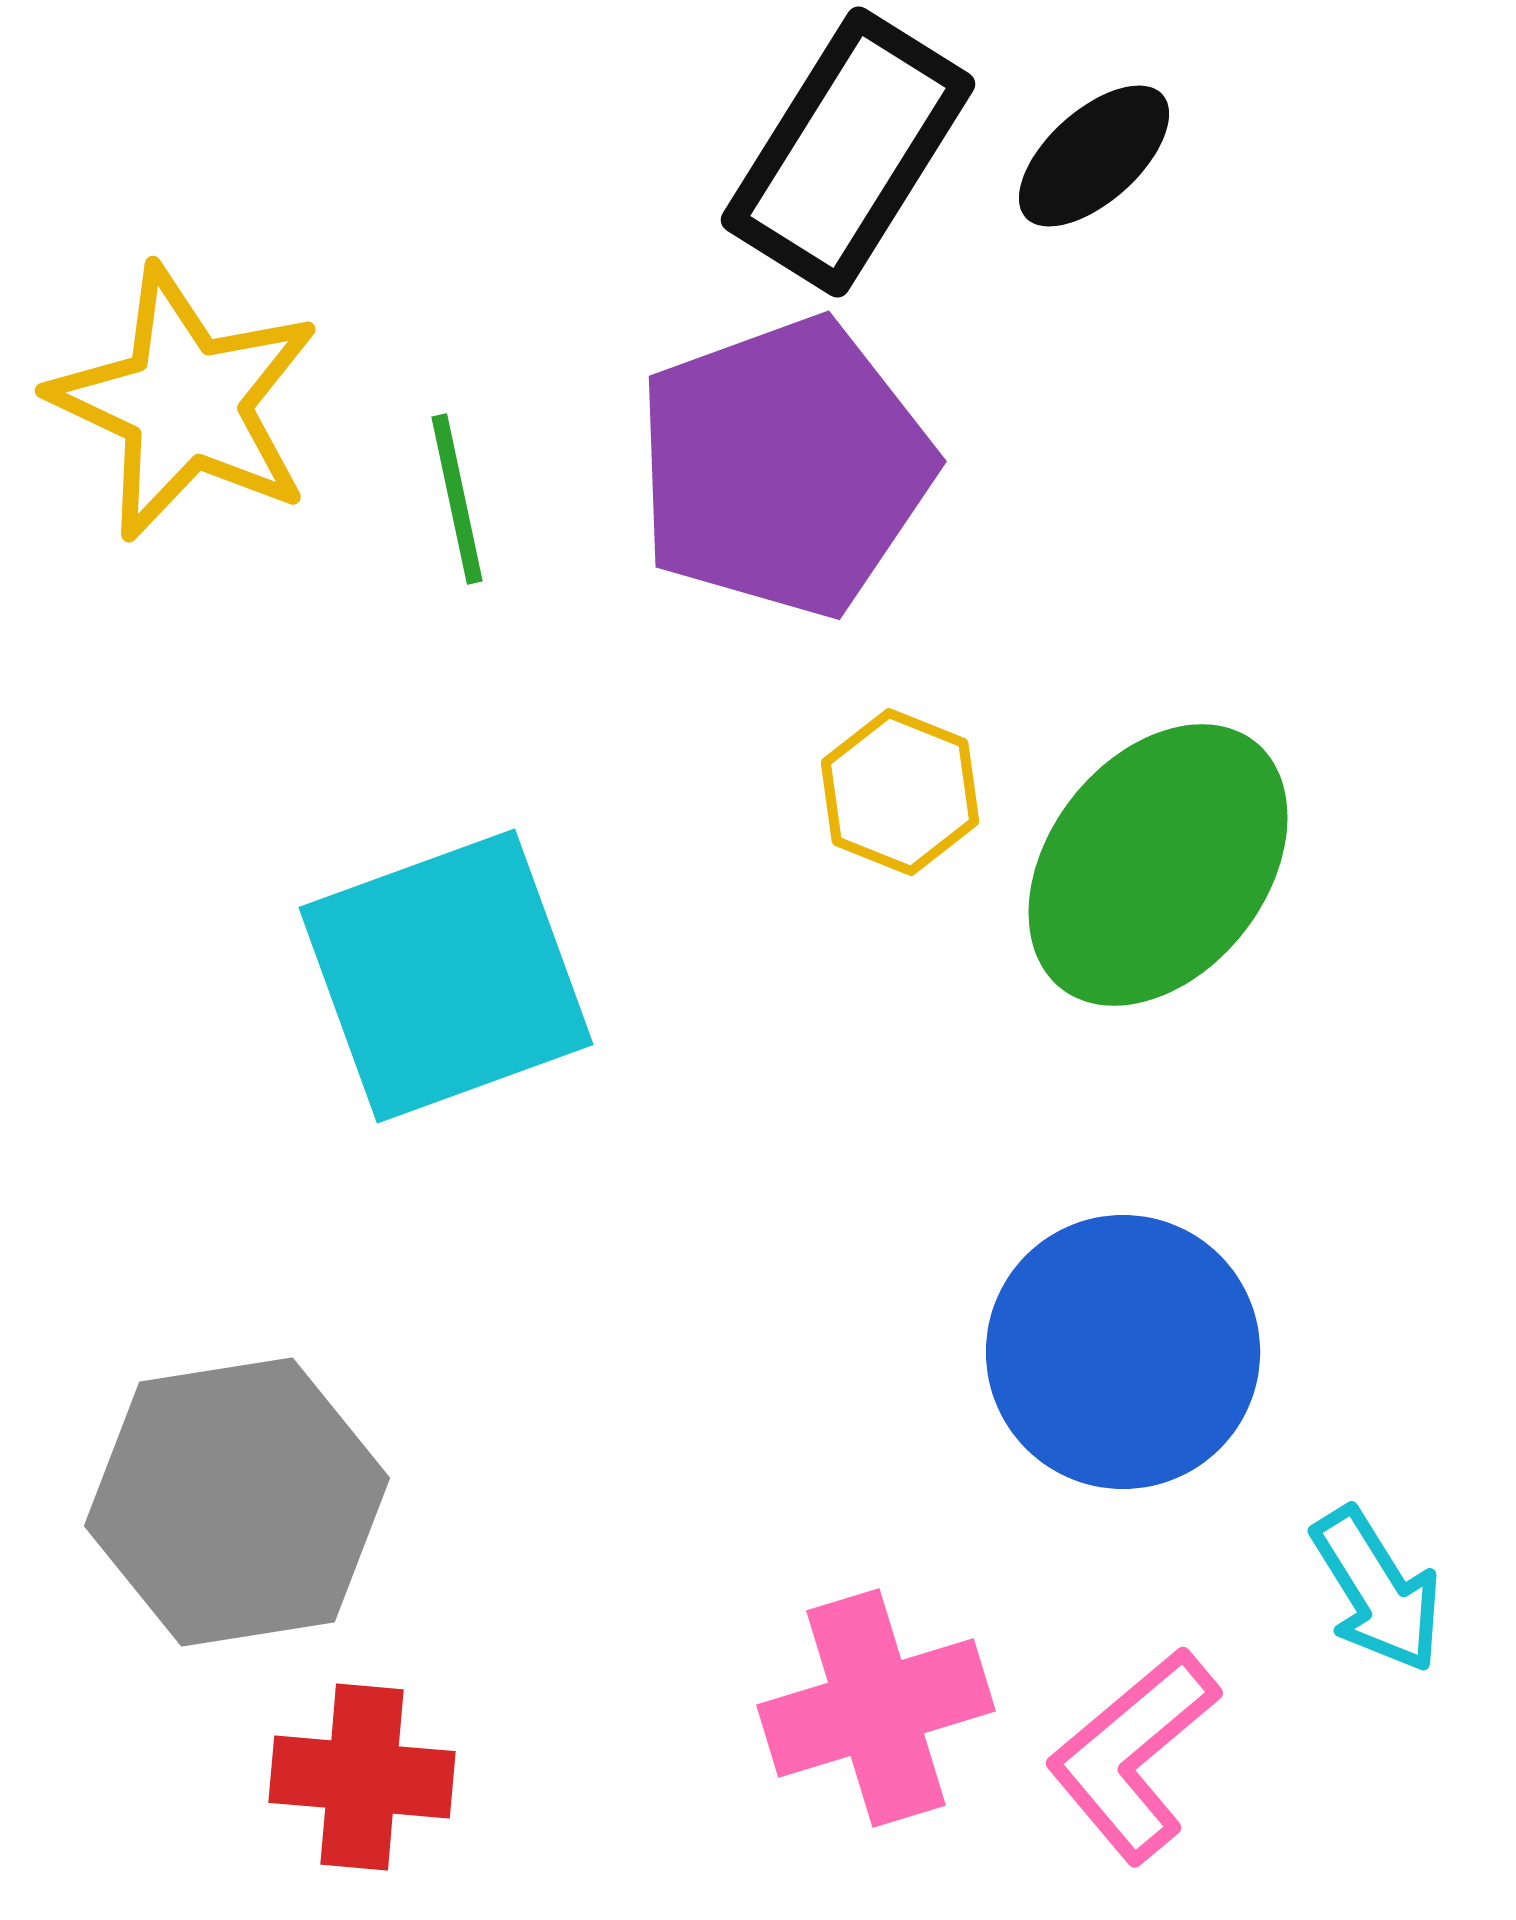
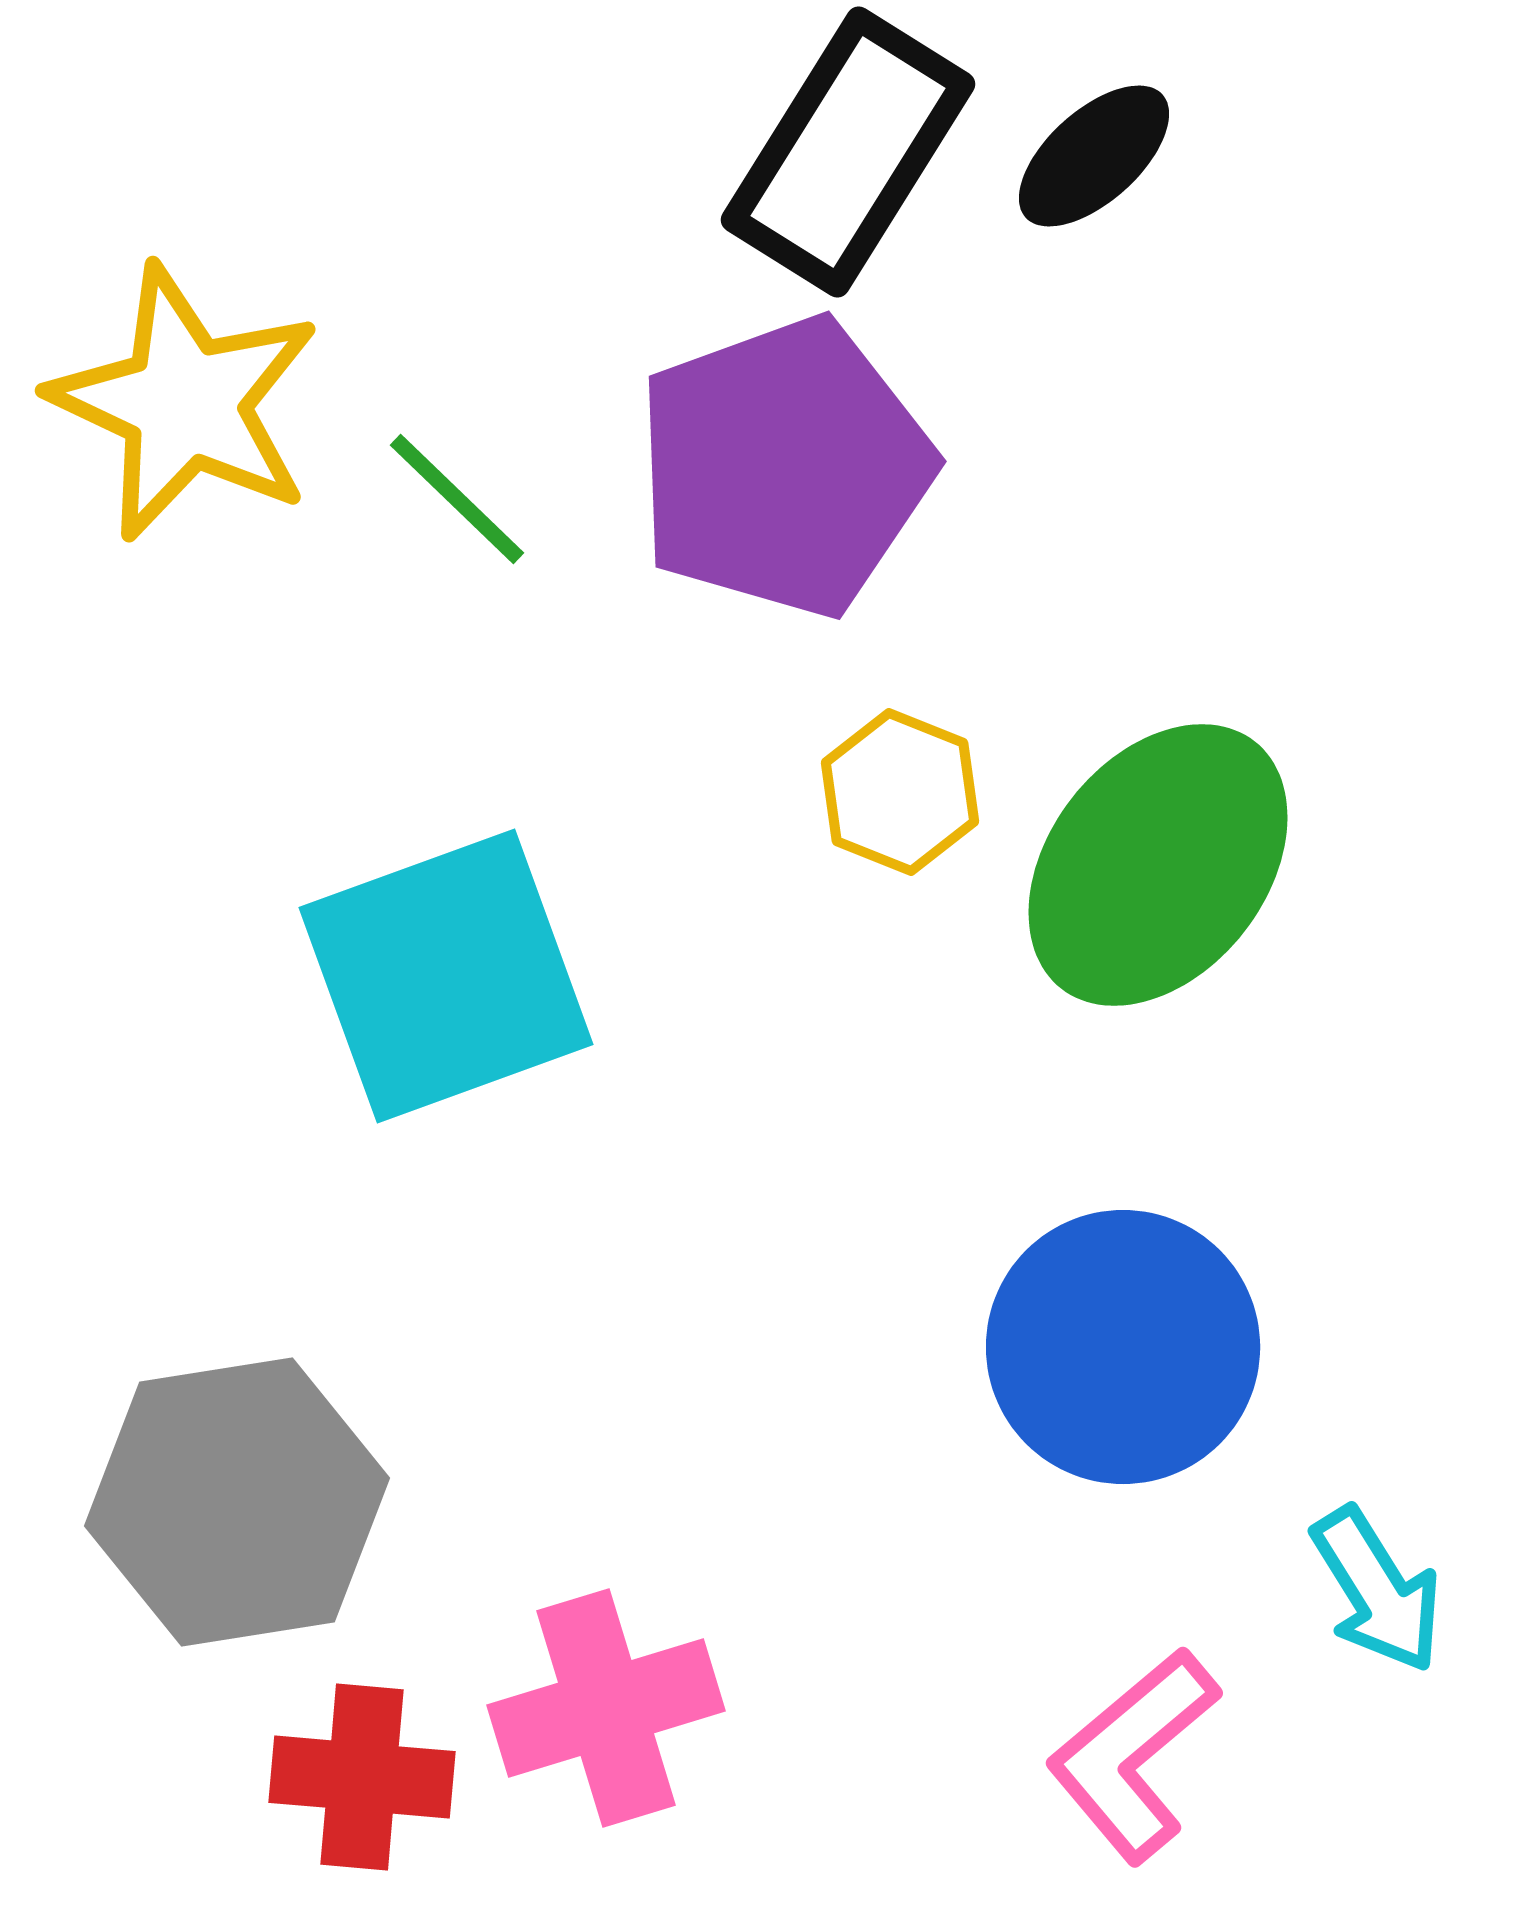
green line: rotated 34 degrees counterclockwise
blue circle: moved 5 px up
pink cross: moved 270 px left
